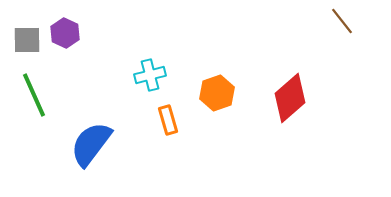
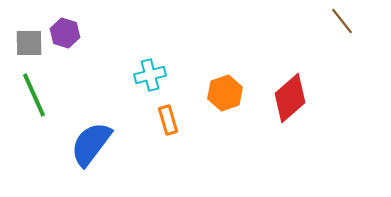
purple hexagon: rotated 8 degrees counterclockwise
gray square: moved 2 px right, 3 px down
orange hexagon: moved 8 px right
